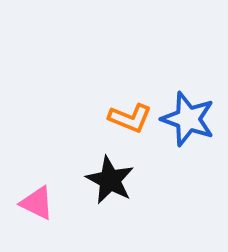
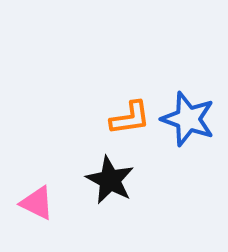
orange L-shape: rotated 30 degrees counterclockwise
